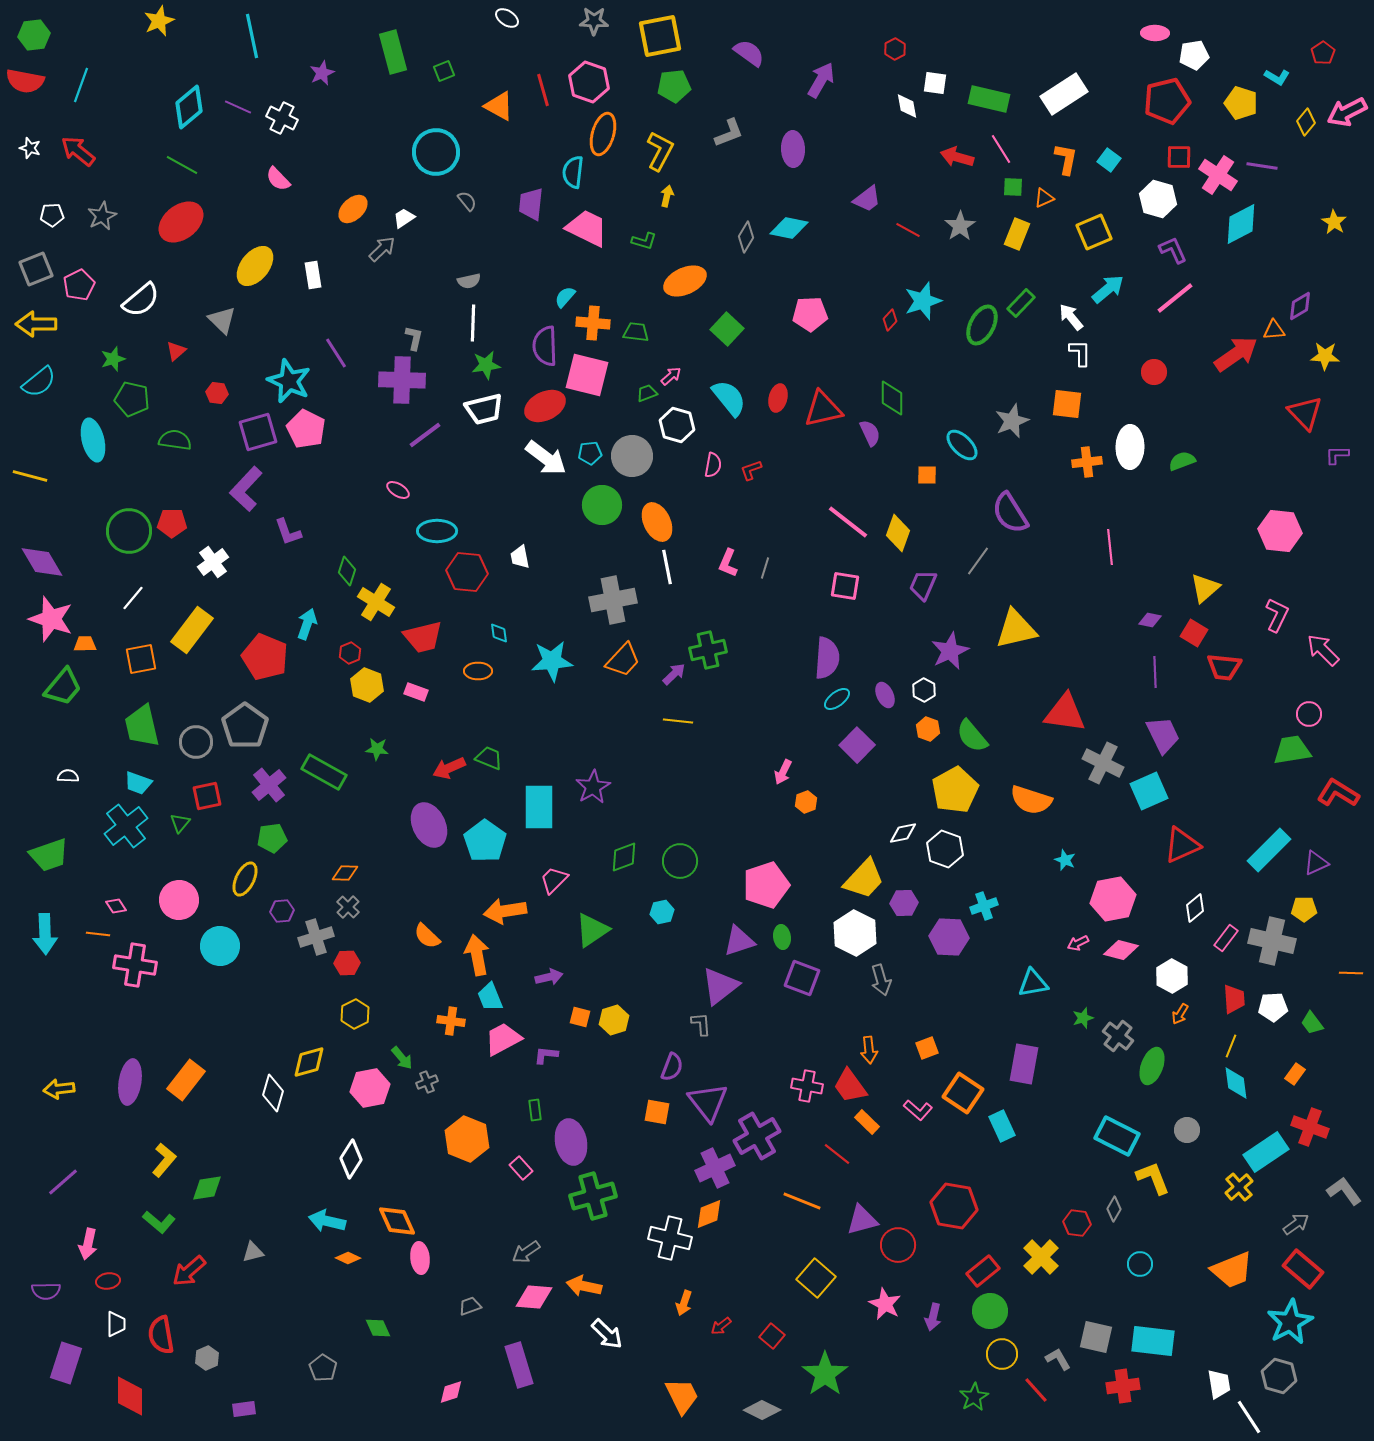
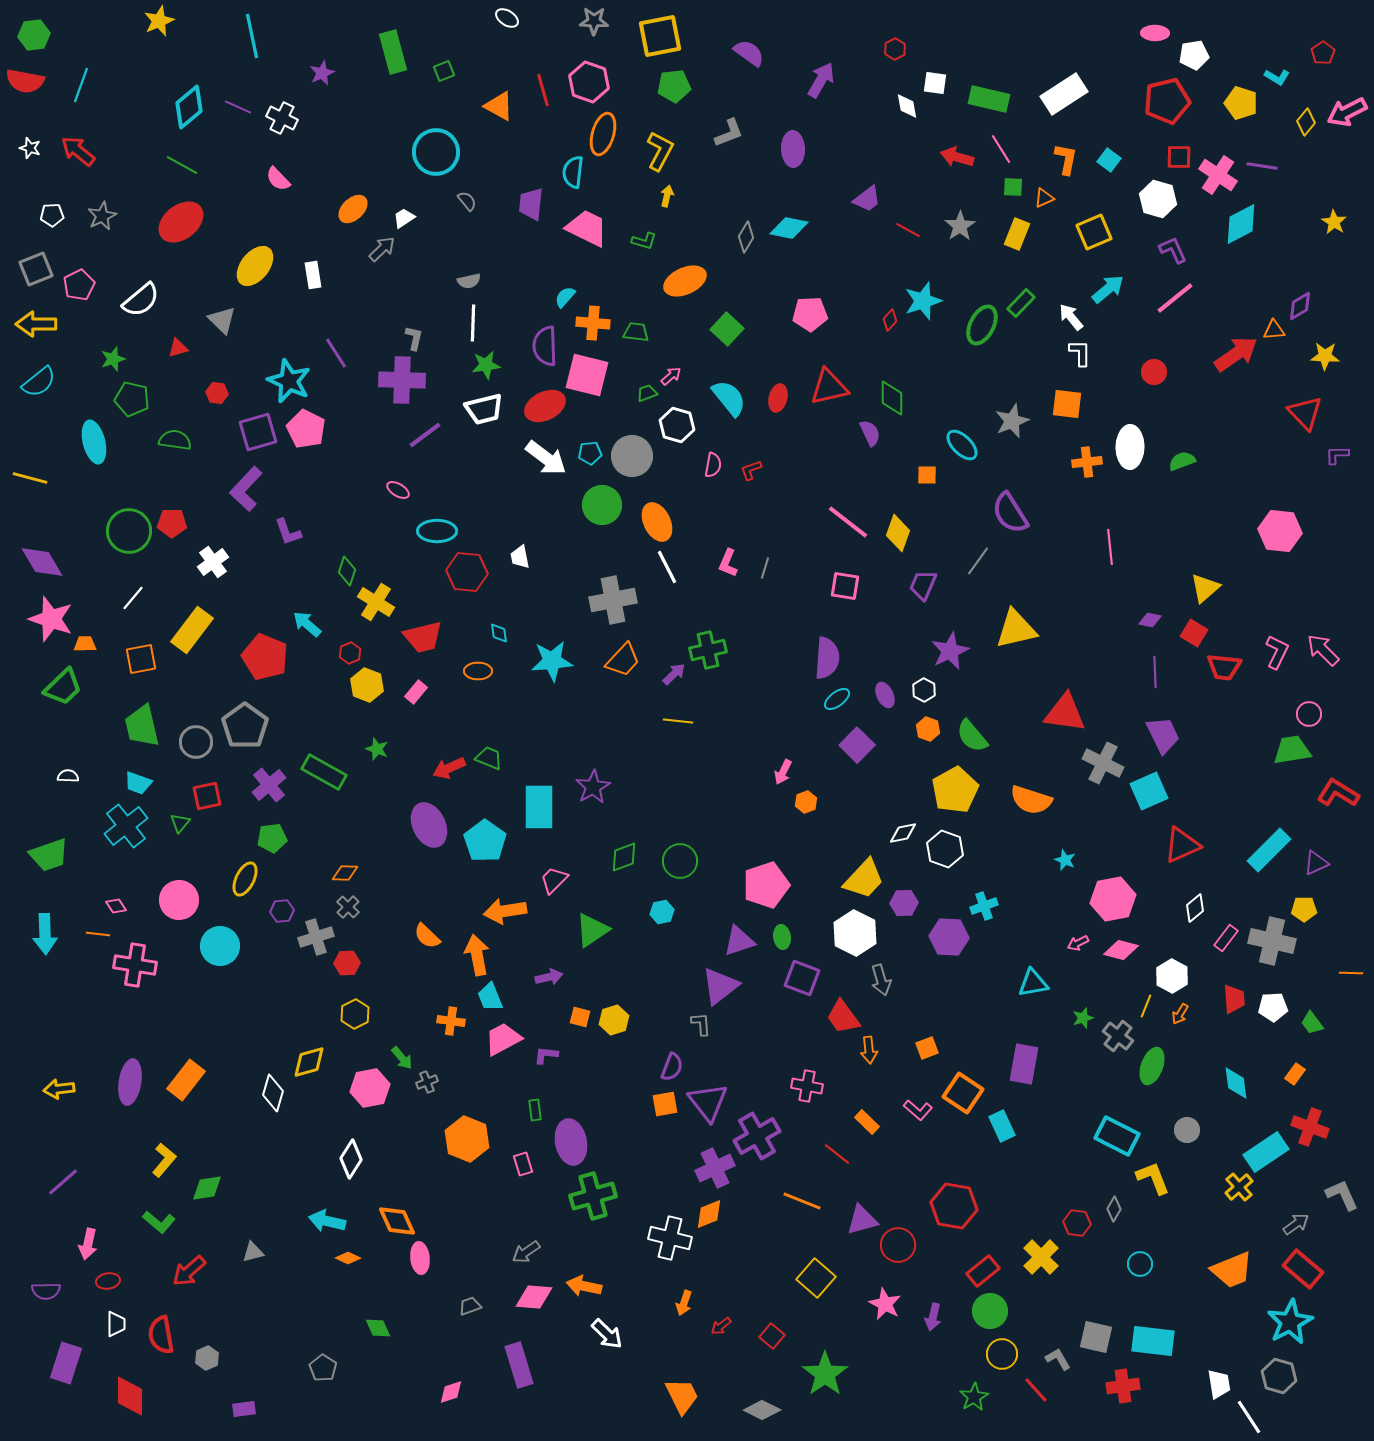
red triangle at (176, 351): moved 2 px right, 3 px up; rotated 25 degrees clockwise
red triangle at (823, 409): moved 6 px right, 22 px up
cyan ellipse at (93, 440): moved 1 px right, 2 px down
yellow line at (30, 476): moved 2 px down
white line at (667, 567): rotated 16 degrees counterclockwise
pink L-shape at (1277, 615): moved 37 px down
cyan arrow at (307, 624): rotated 68 degrees counterclockwise
green trapezoid at (63, 687): rotated 6 degrees clockwise
pink rectangle at (416, 692): rotated 70 degrees counterclockwise
green star at (377, 749): rotated 15 degrees clockwise
yellow line at (1231, 1046): moved 85 px left, 40 px up
red trapezoid at (850, 1086): moved 7 px left, 69 px up
orange square at (657, 1112): moved 8 px right, 8 px up; rotated 20 degrees counterclockwise
pink rectangle at (521, 1168): moved 2 px right, 4 px up; rotated 25 degrees clockwise
gray L-shape at (1344, 1191): moved 2 px left, 4 px down; rotated 12 degrees clockwise
